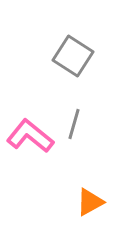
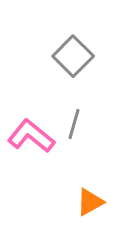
gray square: rotated 12 degrees clockwise
pink L-shape: moved 1 px right
